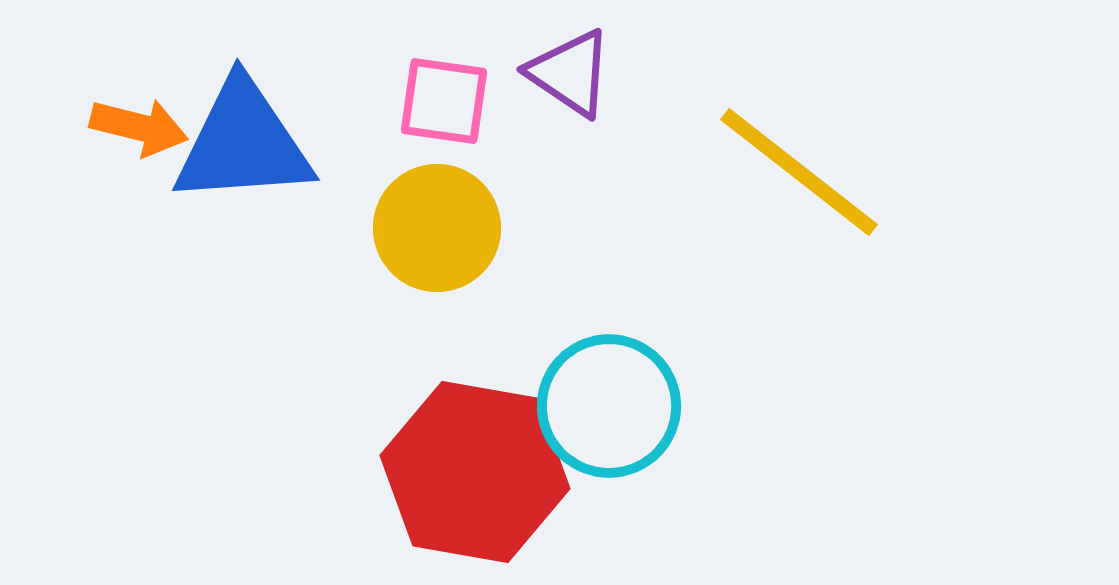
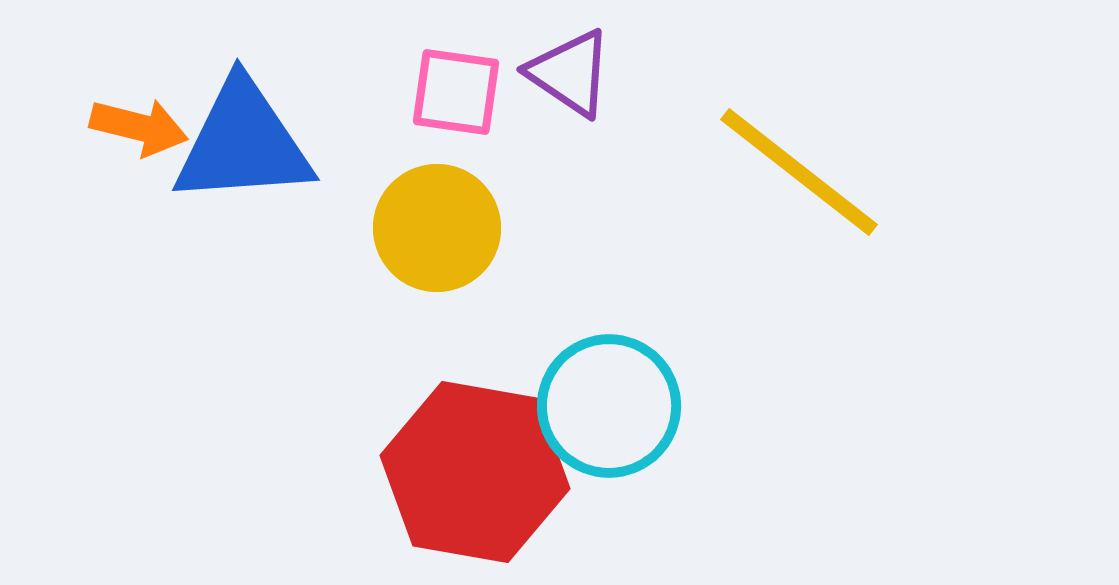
pink square: moved 12 px right, 9 px up
